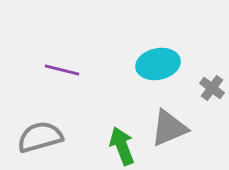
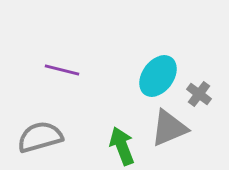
cyan ellipse: moved 12 px down; rotated 42 degrees counterclockwise
gray cross: moved 13 px left, 6 px down
